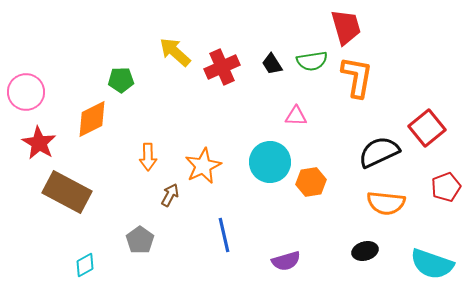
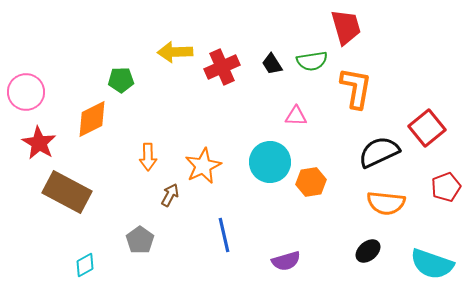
yellow arrow: rotated 44 degrees counterclockwise
orange L-shape: moved 1 px left, 11 px down
black ellipse: moved 3 px right; rotated 25 degrees counterclockwise
